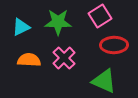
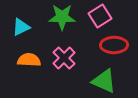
green star: moved 4 px right, 5 px up
